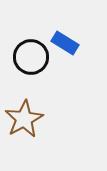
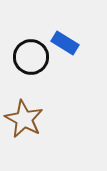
brown star: rotated 15 degrees counterclockwise
